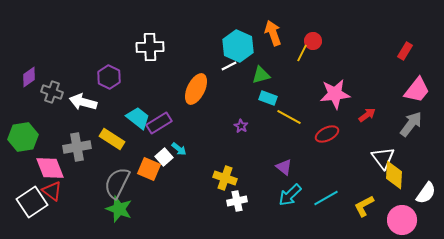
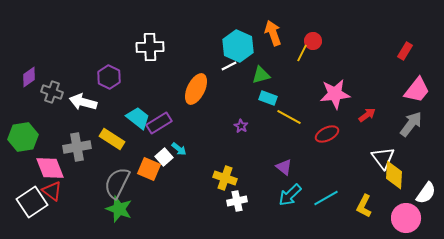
yellow L-shape at (364, 206): rotated 35 degrees counterclockwise
pink circle at (402, 220): moved 4 px right, 2 px up
